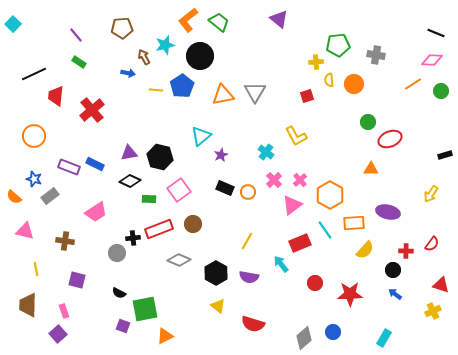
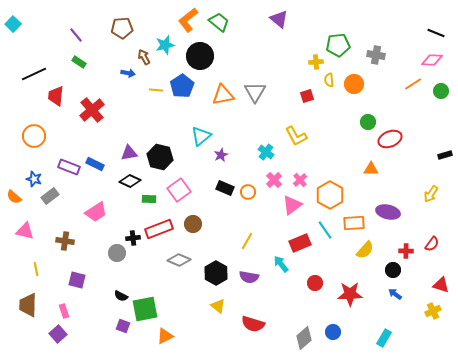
black semicircle at (119, 293): moved 2 px right, 3 px down
